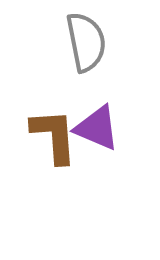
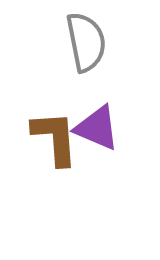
brown L-shape: moved 1 px right, 2 px down
